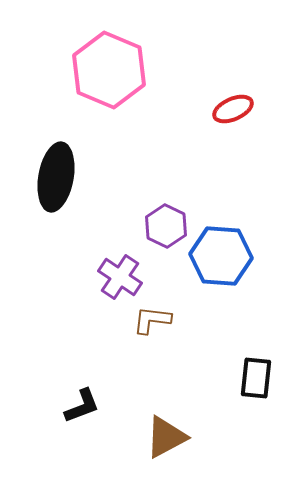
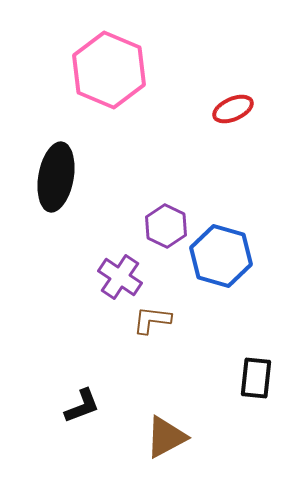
blue hexagon: rotated 12 degrees clockwise
